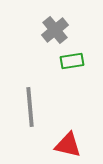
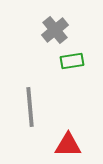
red triangle: rotated 12 degrees counterclockwise
